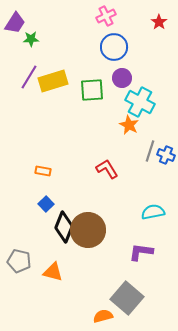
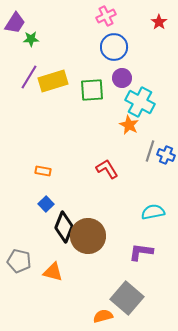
brown circle: moved 6 px down
